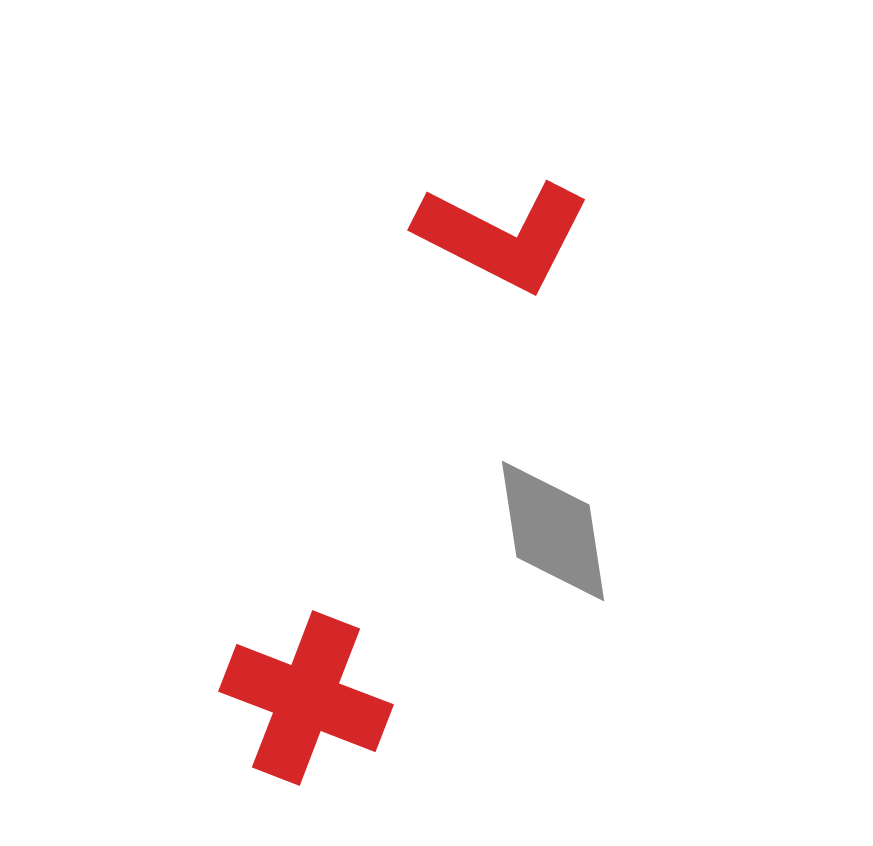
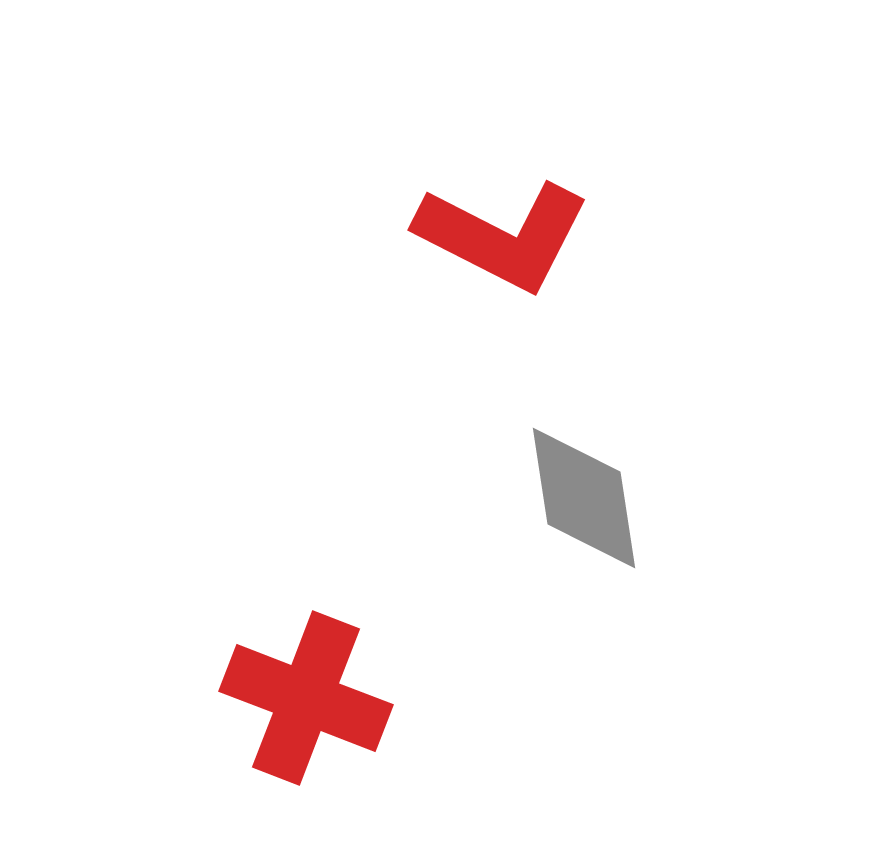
gray diamond: moved 31 px right, 33 px up
